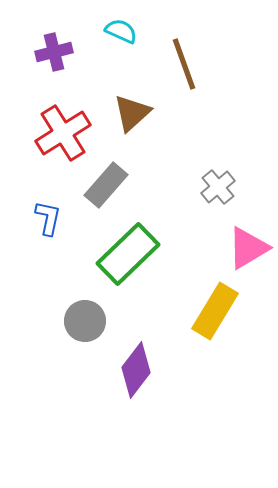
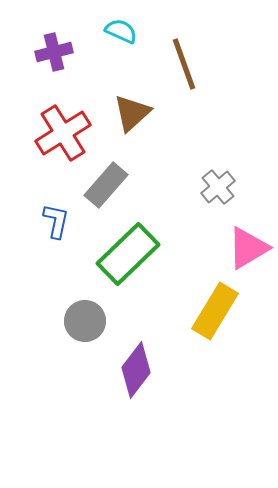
blue L-shape: moved 8 px right, 3 px down
